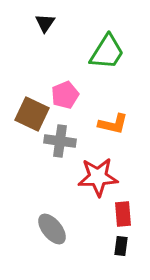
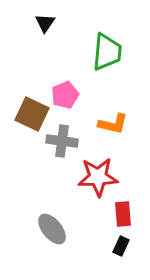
green trapezoid: rotated 27 degrees counterclockwise
gray cross: moved 2 px right
black rectangle: rotated 18 degrees clockwise
